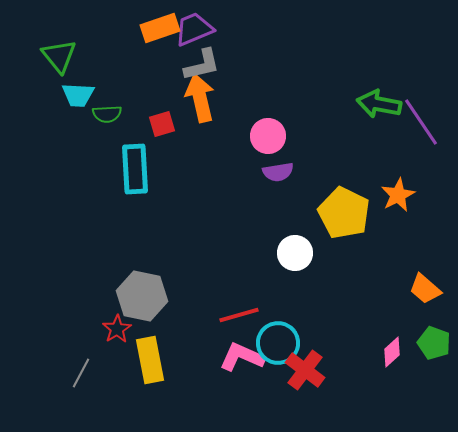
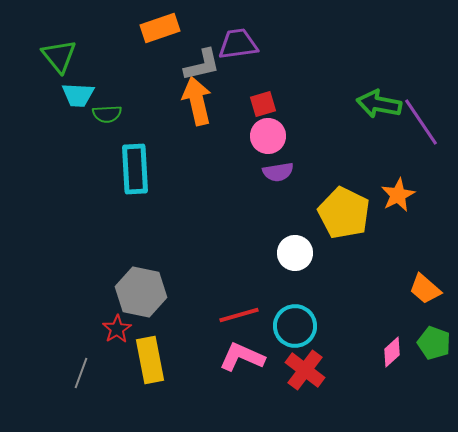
purple trapezoid: moved 44 px right, 15 px down; rotated 15 degrees clockwise
orange arrow: moved 3 px left, 3 px down
red square: moved 101 px right, 20 px up
gray hexagon: moved 1 px left, 4 px up
cyan circle: moved 17 px right, 17 px up
gray line: rotated 8 degrees counterclockwise
